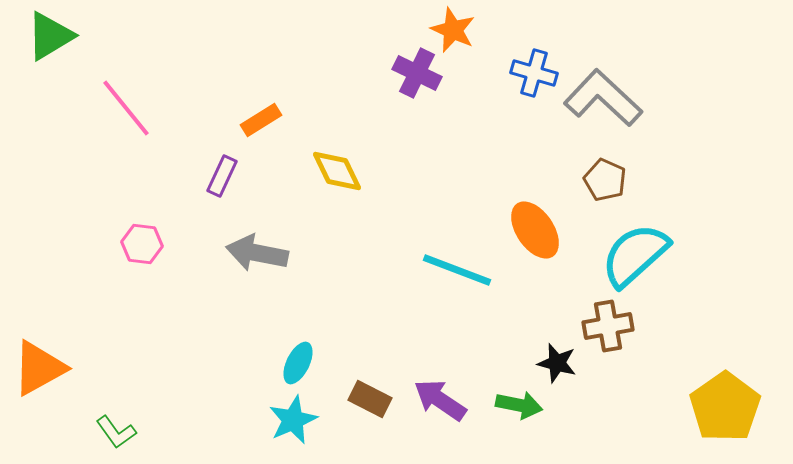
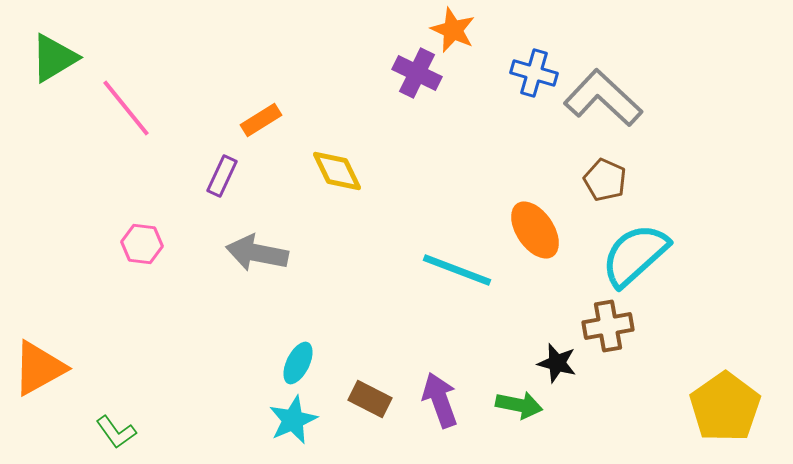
green triangle: moved 4 px right, 22 px down
purple arrow: rotated 36 degrees clockwise
